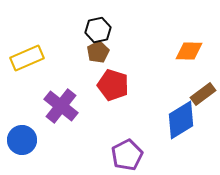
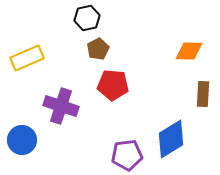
black hexagon: moved 11 px left, 12 px up
brown pentagon: moved 3 px up
red pentagon: rotated 12 degrees counterclockwise
brown rectangle: rotated 50 degrees counterclockwise
purple cross: rotated 20 degrees counterclockwise
blue diamond: moved 10 px left, 19 px down
purple pentagon: rotated 20 degrees clockwise
